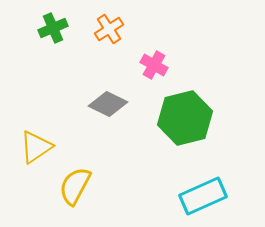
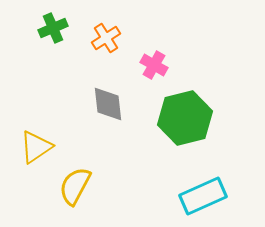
orange cross: moved 3 px left, 9 px down
gray diamond: rotated 57 degrees clockwise
